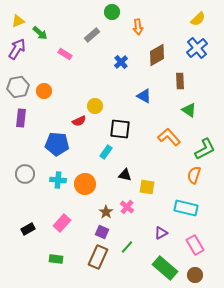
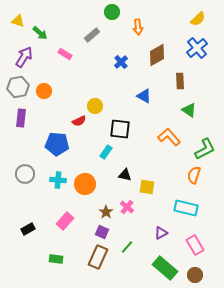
yellow triangle at (18, 21): rotated 40 degrees clockwise
purple arrow at (17, 49): moved 7 px right, 8 px down
pink rectangle at (62, 223): moved 3 px right, 2 px up
